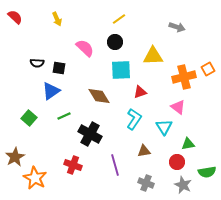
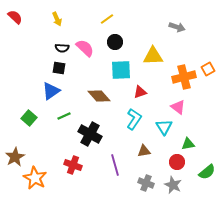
yellow line: moved 12 px left
black semicircle: moved 25 px right, 15 px up
brown diamond: rotated 10 degrees counterclockwise
green semicircle: rotated 30 degrees counterclockwise
gray star: moved 10 px left
